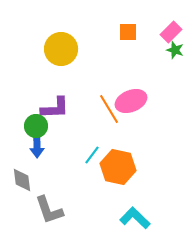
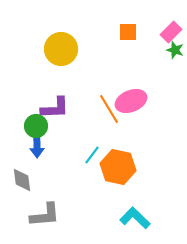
gray L-shape: moved 4 px left, 5 px down; rotated 76 degrees counterclockwise
